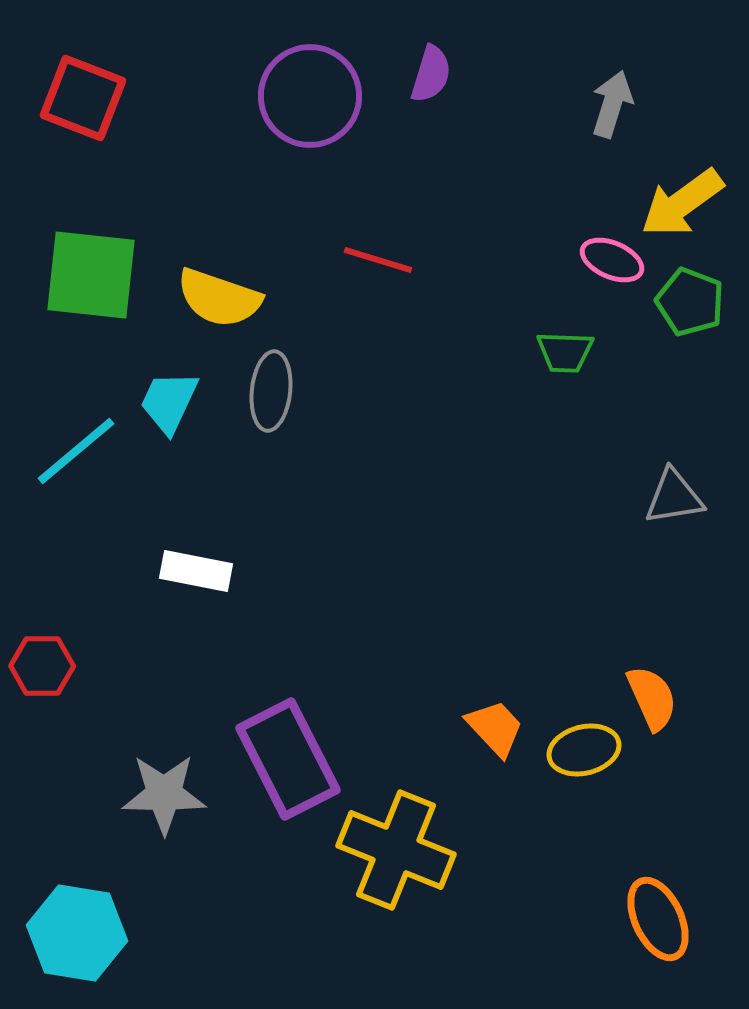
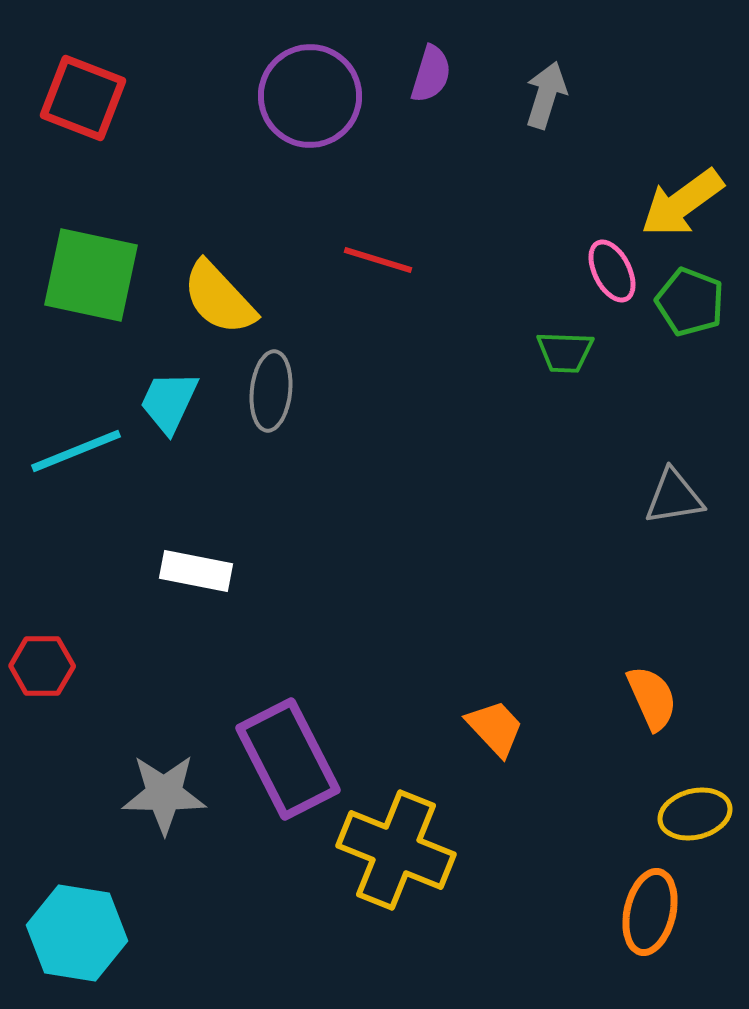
gray arrow: moved 66 px left, 9 px up
pink ellipse: moved 11 px down; rotated 40 degrees clockwise
green square: rotated 6 degrees clockwise
yellow semicircle: rotated 28 degrees clockwise
cyan line: rotated 18 degrees clockwise
yellow ellipse: moved 111 px right, 64 px down
orange ellipse: moved 8 px left, 7 px up; rotated 38 degrees clockwise
